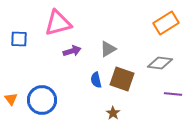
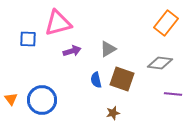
orange rectangle: rotated 20 degrees counterclockwise
blue square: moved 9 px right
brown star: rotated 24 degrees clockwise
